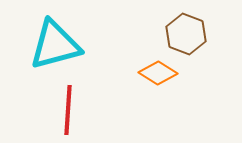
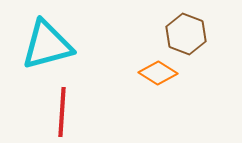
cyan triangle: moved 8 px left
red line: moved 6 px left, 2 px down
